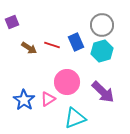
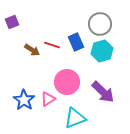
gray circle: moved 2 px left, 1 px up
brown arrow: moved 3 px right, 2 px down
